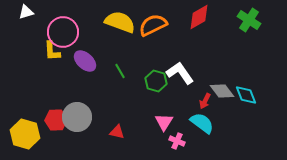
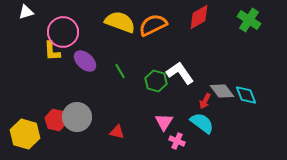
red hexagon: rotated 15 degrees clockwise
